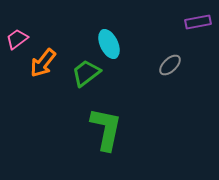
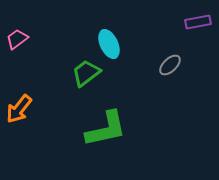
orange arrow: moved 24 px left, 46 px down
green L-shape: rotated 66 degrees clockwise
